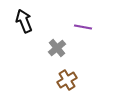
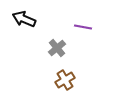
black arrow: moved 2 px up; rotated 45 degrees counterclockwise
brown cross: moved 2 px left
